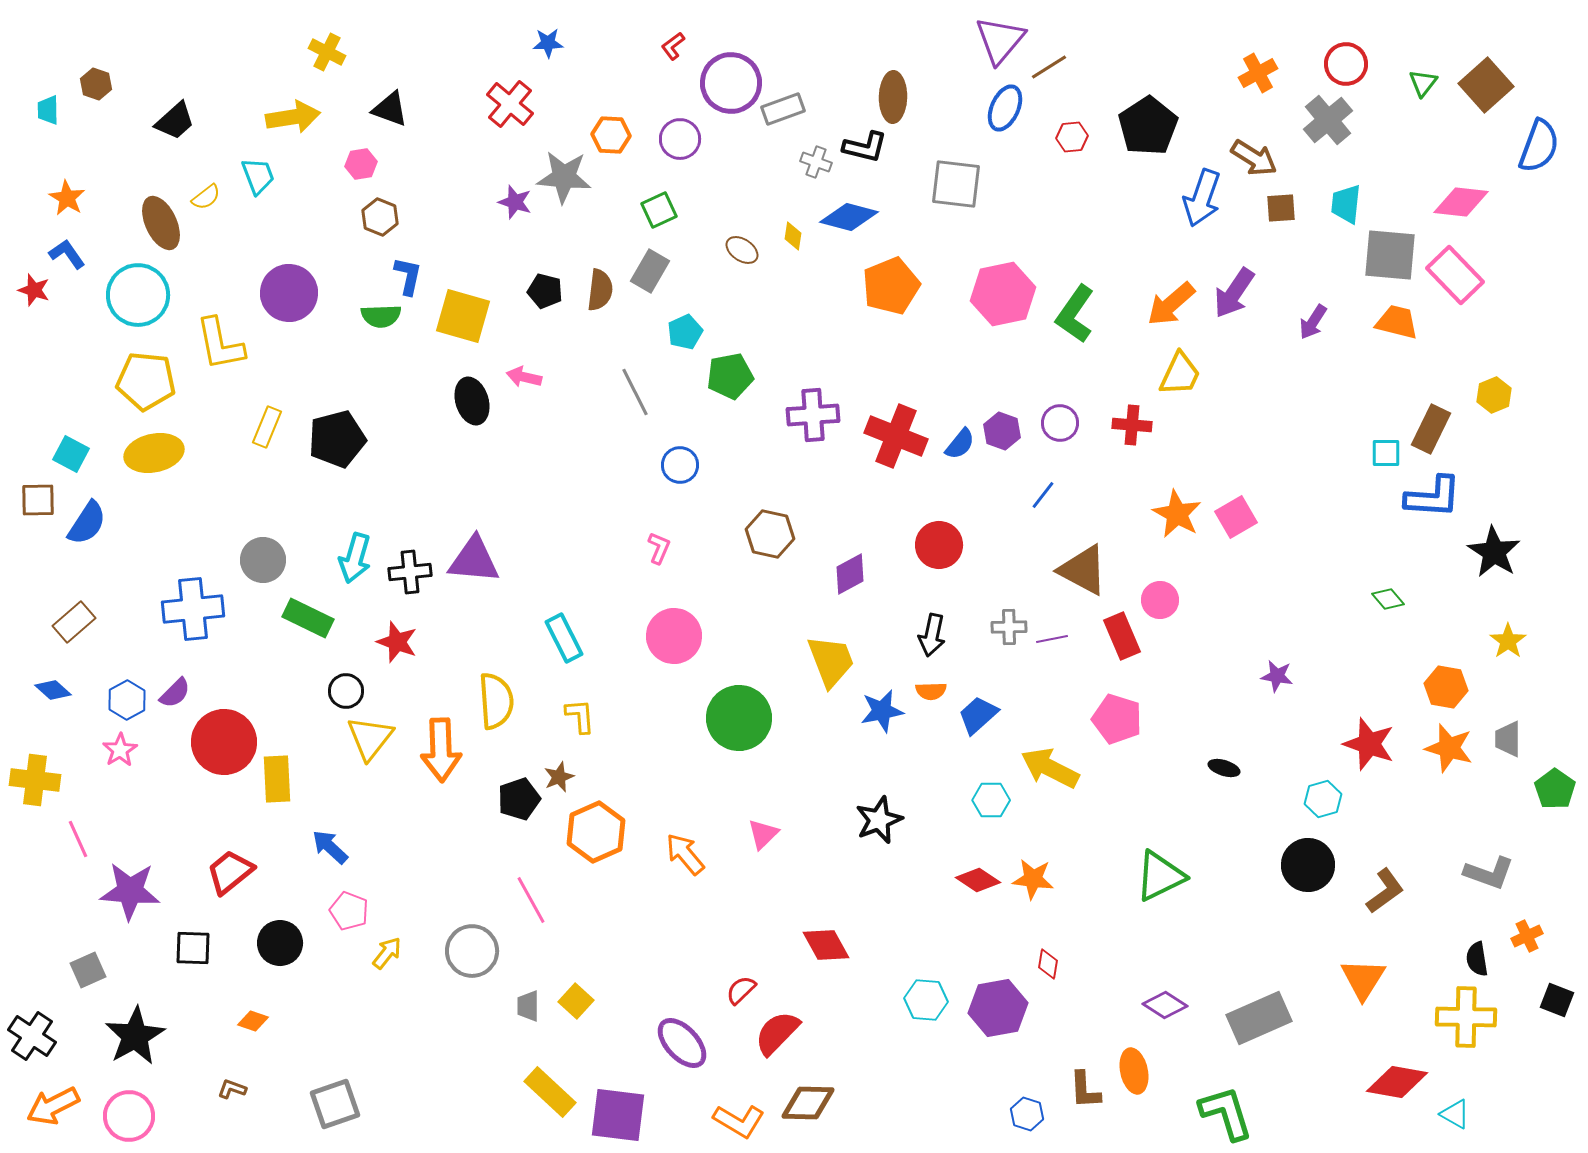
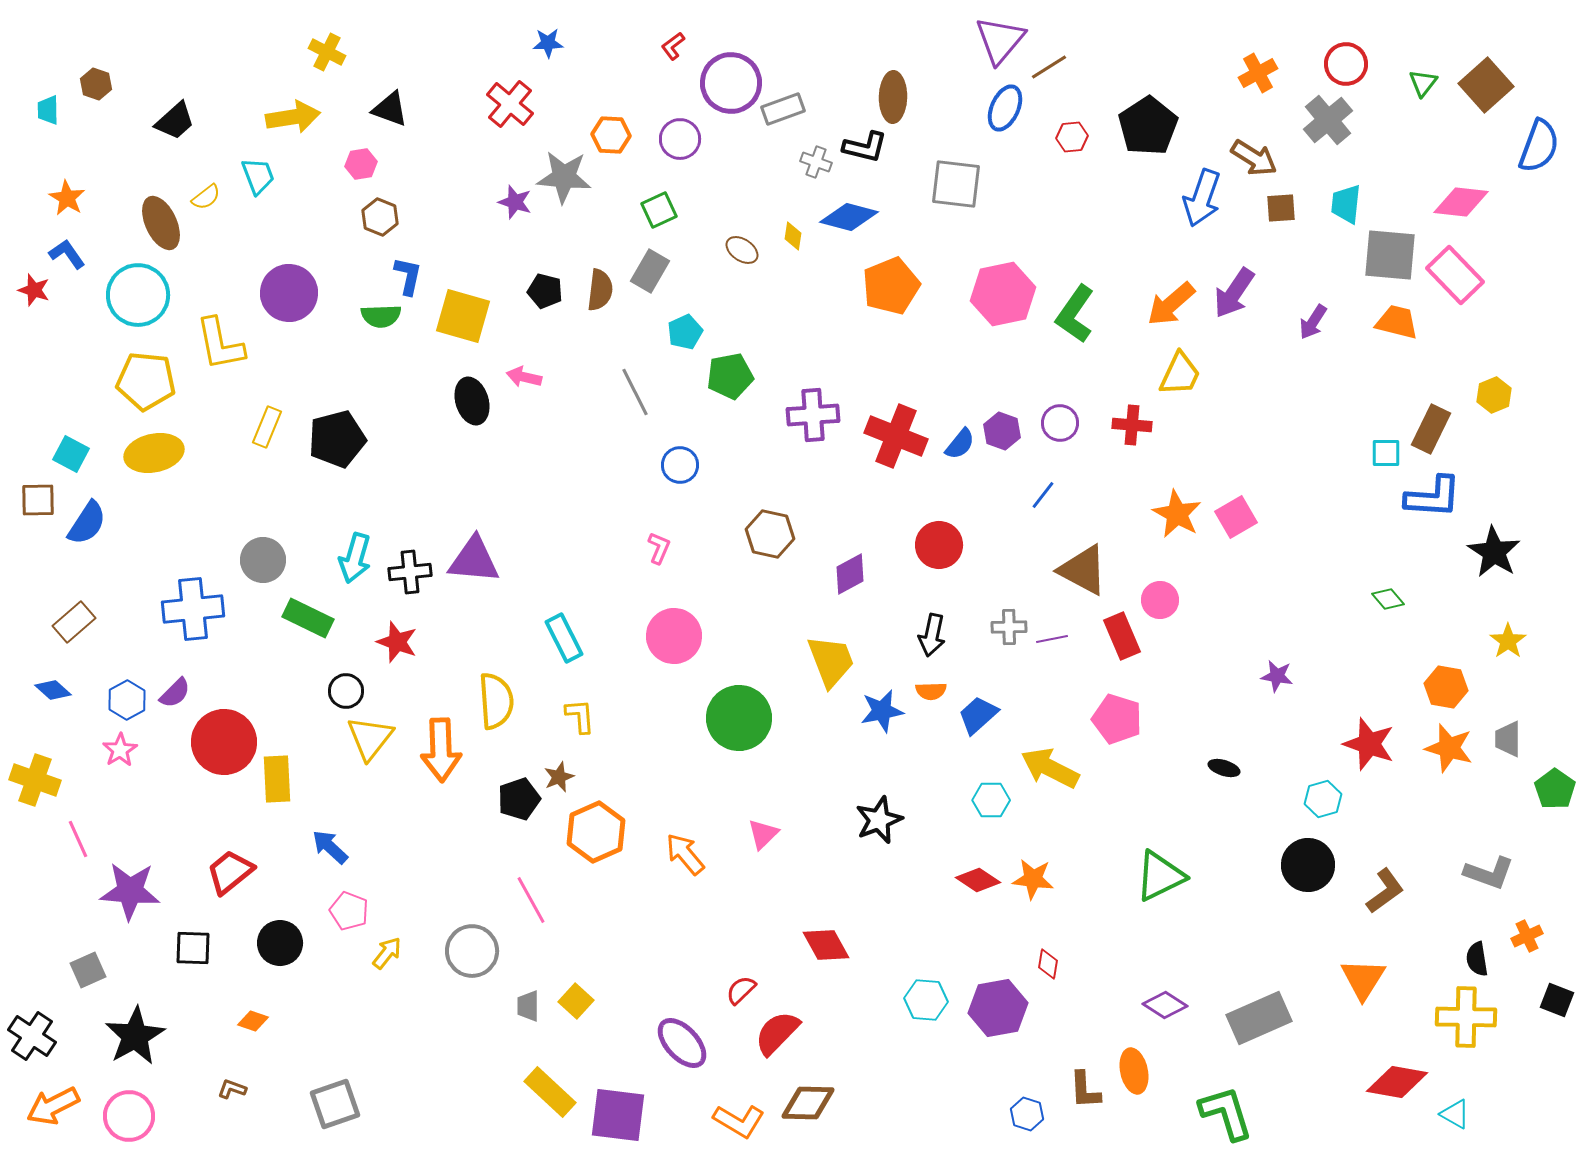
yellow cross at (35, 780): rotated 12 degrees clockwise
